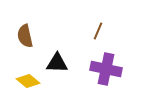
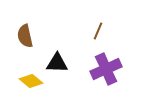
purple cross: rotated 36 degrees counterclockwise
yellow diamond: moved 3 px right
